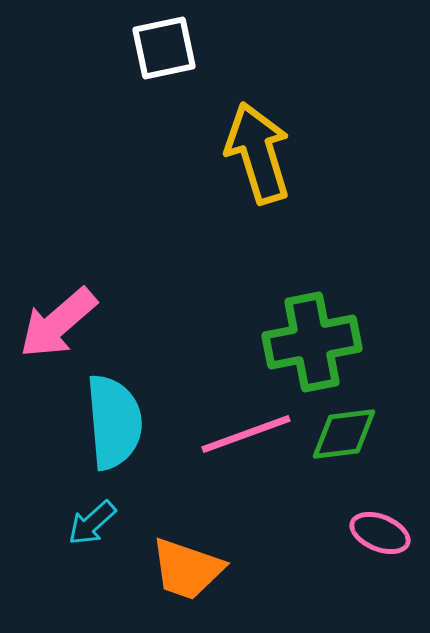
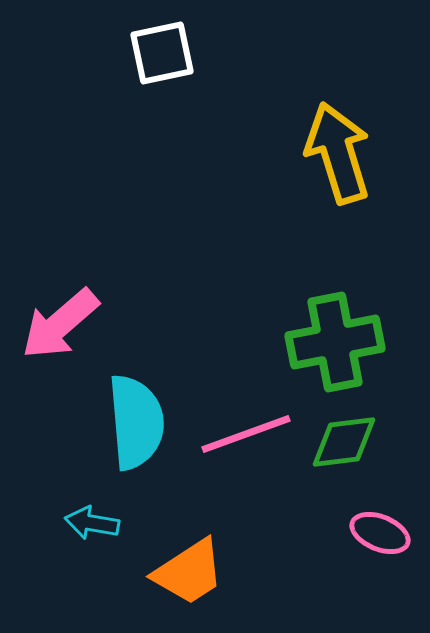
white square: moved 2 px left, 5 px down
yellow arrow: moved 80 px right
pink arrow: moved 2 px right, 1 px down
green cross: moved 23 px right
cyan semicircle: moved 22 px right
green diamond: moved 8 px down
cyan arrow: rotated 52 degrees clockwise
orange trapezoid: moved 2 px right, 3 px down; rotated 52 degrees counterclockwise
